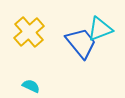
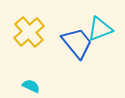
blue trapezoid: moved 4 px left
